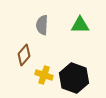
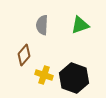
green triangle: rotated 18 degrees counterclockwise
